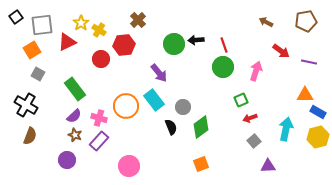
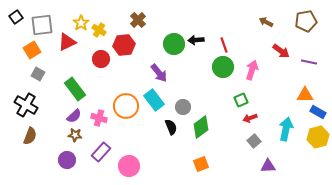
pink arrow at (256, 71): moved 4 px left, 1 px up
brown star at (75, 135): rotated 16 degrees counterclockwise
purple rectangle at (99, 141): moved 2 px right, 11 px down
